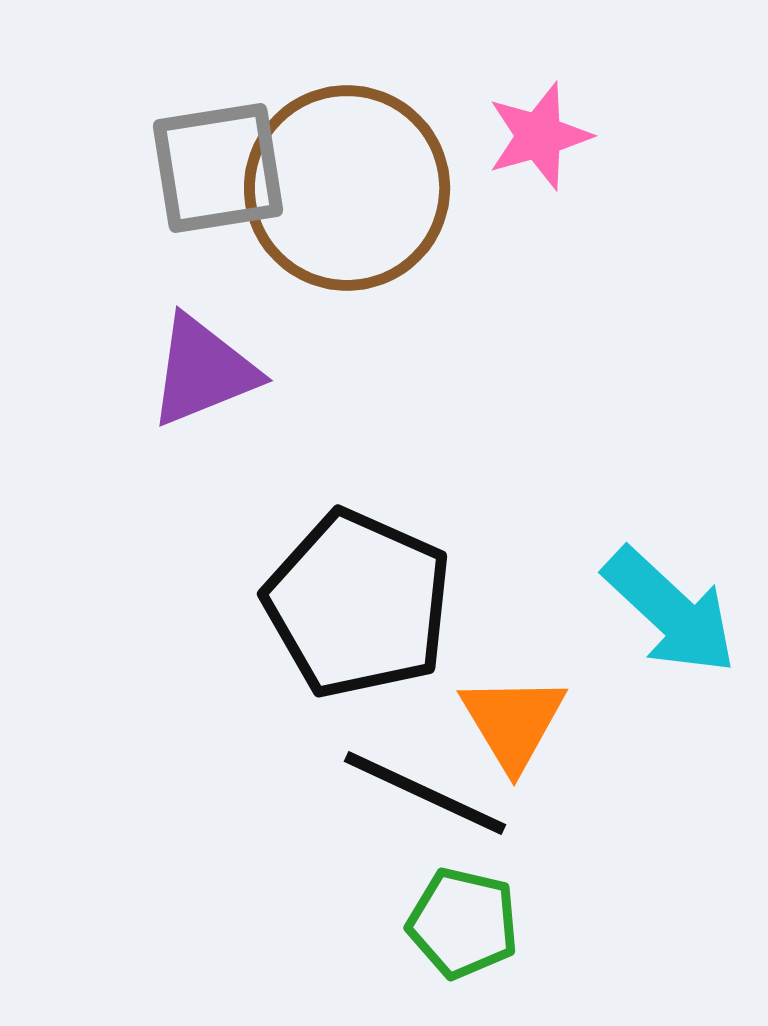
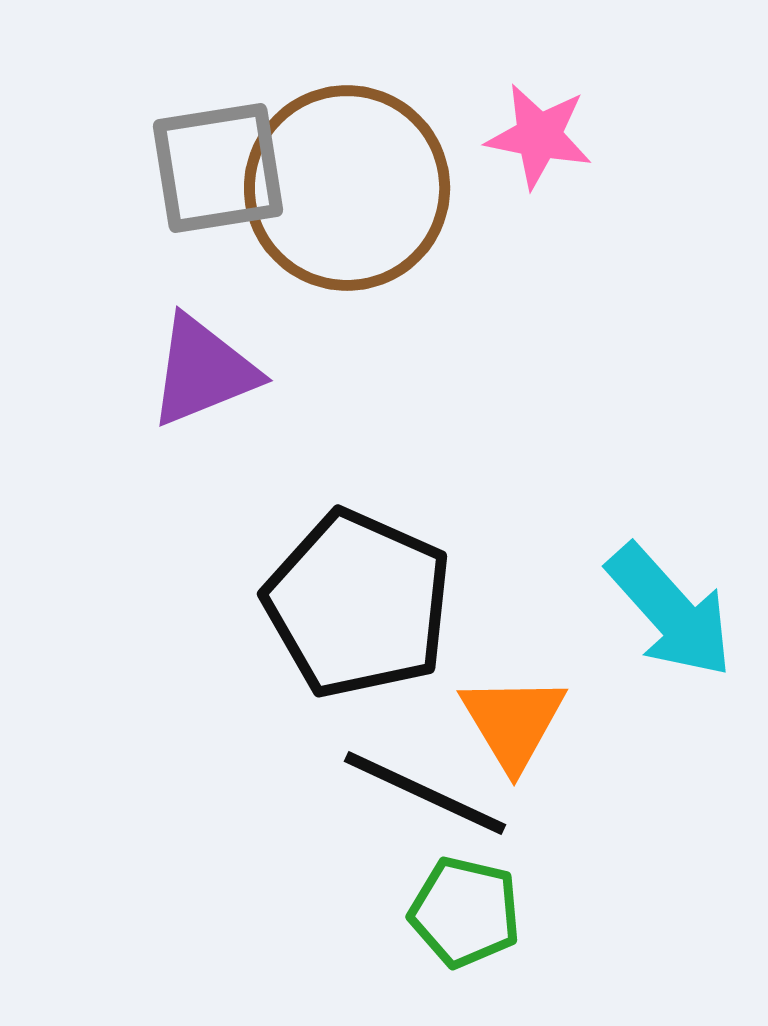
pink star: rotated 27 degrees clockwise
cyan arrow: rotated 5 degrees clockwise
green pentagon: moved 2 px right, 11 px up
